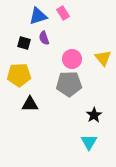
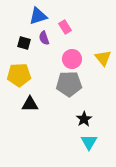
pink rectangle: moved 2 px right, 14 px down
black star: moved 10 px left, 4 px down
